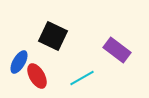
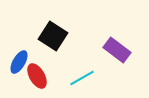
black square: rotated 8 degrees clockwise
